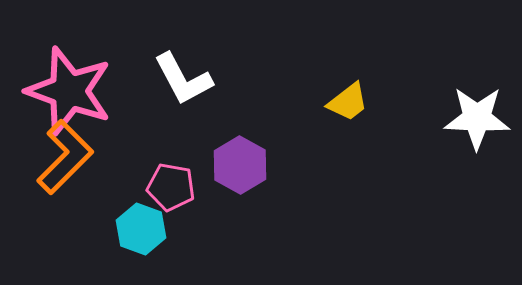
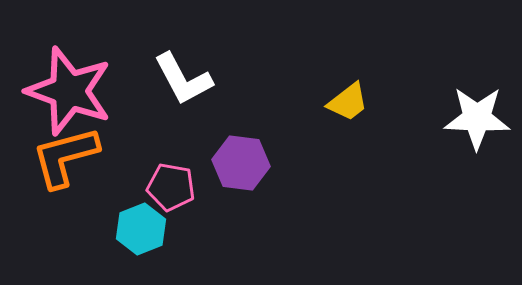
orange L-shape: rotated 150 degrees counterclockwise
purple hexagon: moved 1 px right, 2 px up; rotated 22 degrees counterclockwise
cyan hexagon: rotated 18 degrees clockwise
